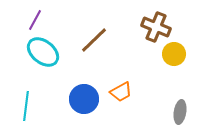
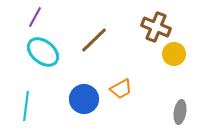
purple line: moved 3 px up
orange trapezoid: moved 3 px up
